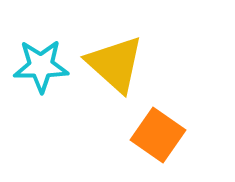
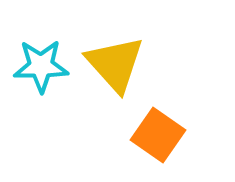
yellow triangle: rotated 6 degrees clockwise
